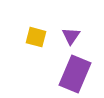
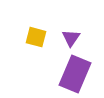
purple triangle: moved 2 px down
